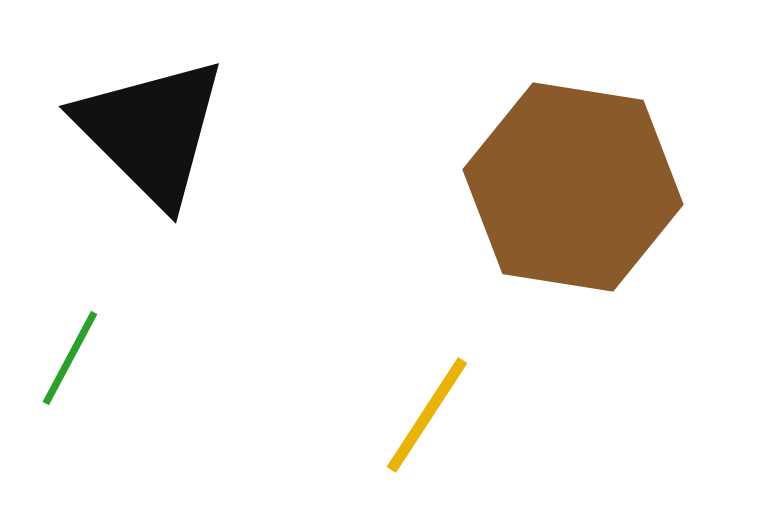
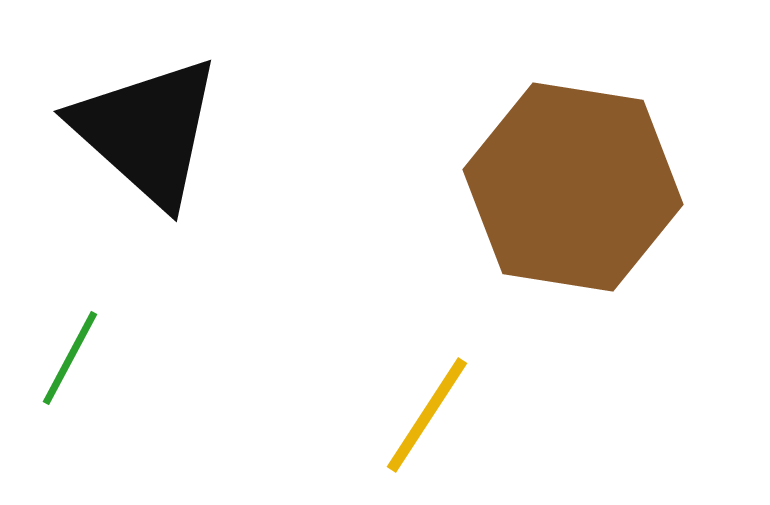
black triangle: moved 4 px left; rotated 3 degrees counterclockwise
